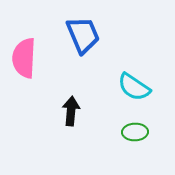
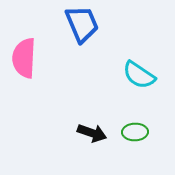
blue trapezoid: moved 1 px left, 11 px up
cyan semicircle: moved 5 px right, 12 px up
black arrow: moved 21 px right, 22 px down; rotated 104 degrees clockwise
